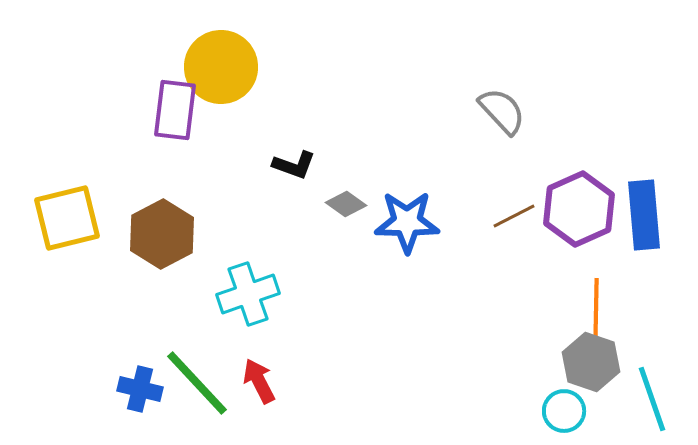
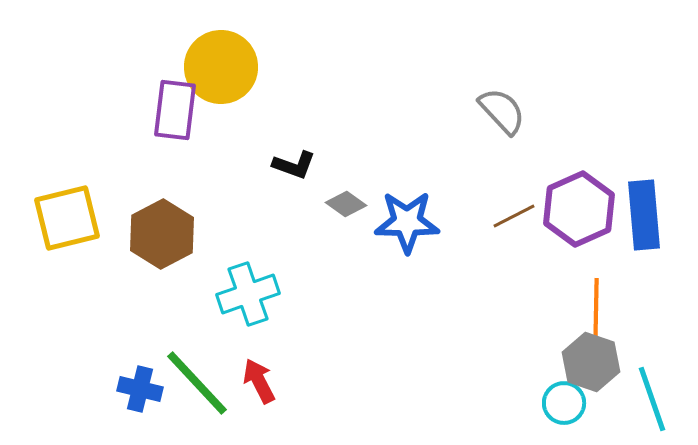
cyan circle: moved 8 px up
